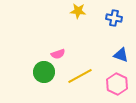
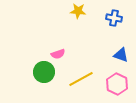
yellow line: moved 1 px right, 3 px down
